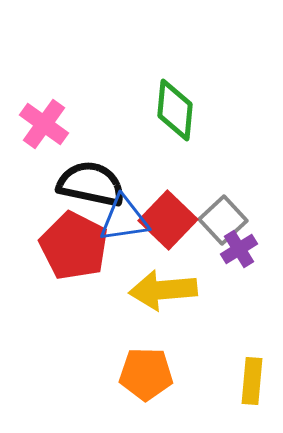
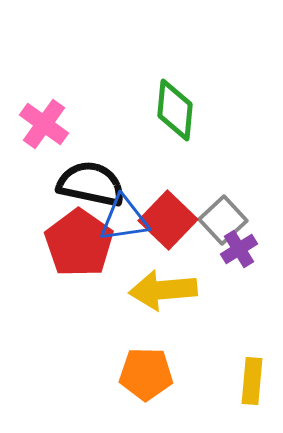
red pentagon: moved 5 px right, 3 px up; rotated 8 degrees clockwise
